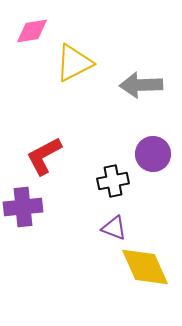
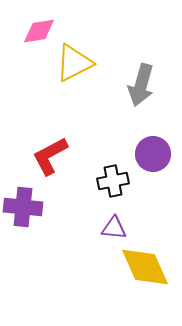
pink diamond: moved 7 px right
gray arrow: rotated 72 degrees counterclockwise
red L-shape: moved 6 px right
purple cross: rotated 12 degrees clockwise
purple triangle: rotated 16 degrees counterclockwise
